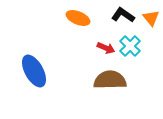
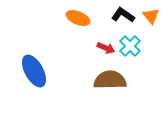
orange triangle: moved 2 px up
